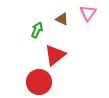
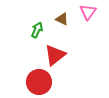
pink triangle: moved 1 px up
